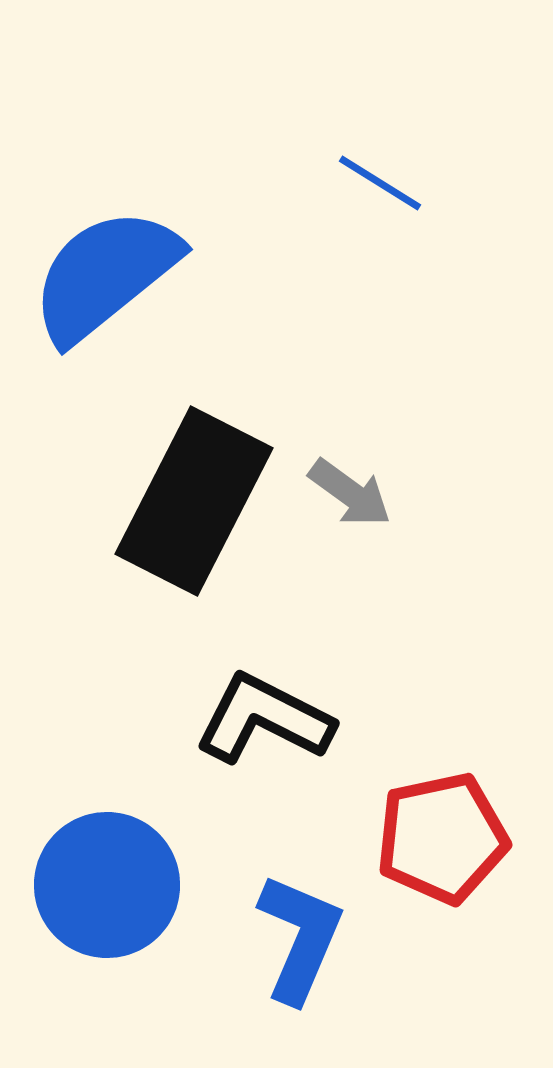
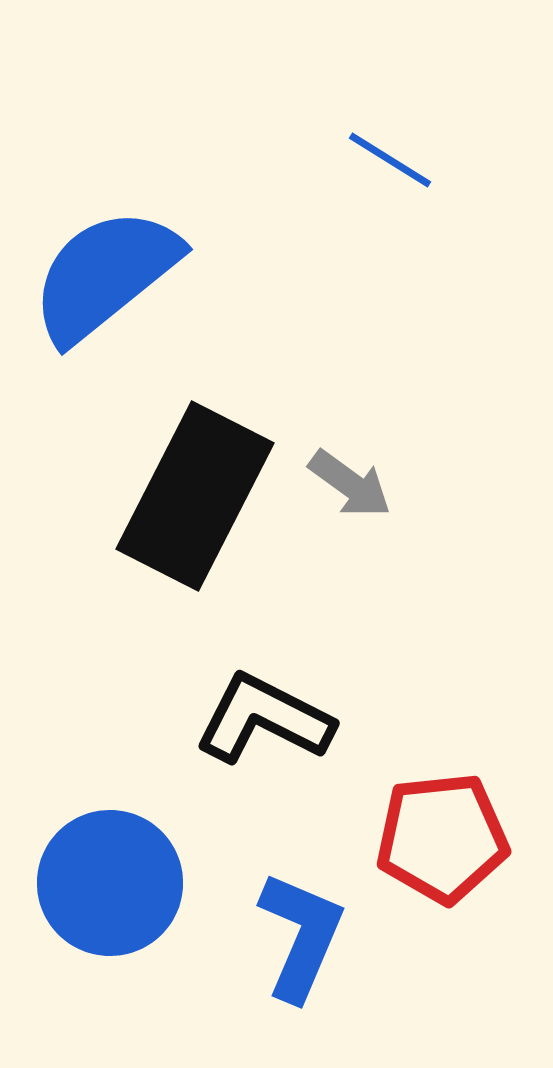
blue line: moved 10 px right, 23 px up
gray arrow: moved 9 px up
black rectangle: moved 1 px right, 5 px up
red pentagon: rotated 6 degrees clockwise
blue circle: moved 3 px right, 2 px up
blue L-shape: moved 1 px right, 2 px up
